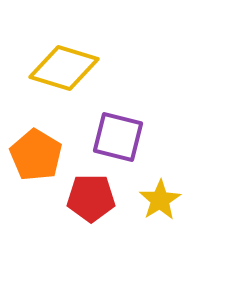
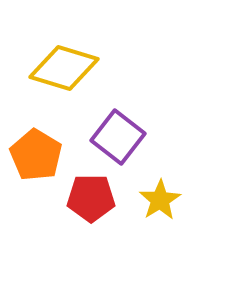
purple square: rotated 24 degrees clockwise
